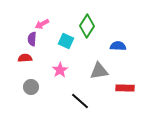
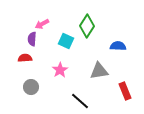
red rectangle: moved 3 px down; rotated 66 degrees clockwise
